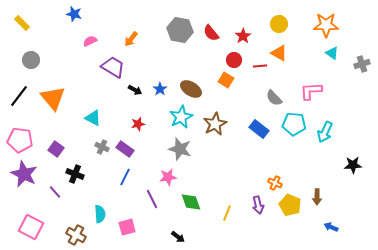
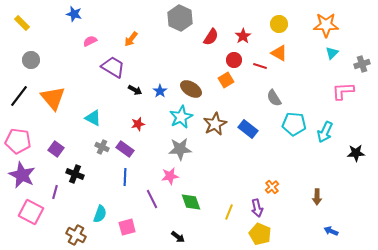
gray hexagon at (180, 30): moved 12 px up; rotated 15 degrees clockwise
red semicircle at (211, 33): moved 4 px down; rotated 108 degrees counterclockwise
cyan triangle at (332, 53): rotated 40 degrees clockwise
red line at (260, 66): rotated 24 degrees clockwise
orange square at (226, 80): rotated 28 degrees clockwise
blue star at (160, 89): moved 2 px down
pink L-shape at (311, 91): moved 32 px right
gray semicircle at (274, 98): rotated 12 degrees clockwise
blue rectangle at (259, 129): moved 11 px left
pink pentagon at (20, 140): moved 2 px left, 1 px down
gray star at (180, 149): rotated 20 degrees counterclockwise
black star at (353, 165): moved 3 px right, 12 px up
purple star at (24, 174): moved 2 px left, 1 px down
blue line at (125, 177): rotated 24 degrees counterclockwise
pink star at (168, 177): moved 2 px right, 1 px up
orange cross at (275, 183): moved 3 px left, 4 px down; rotated 24 degrees clockwise
purple line at (55, 192): rotated 56 degrees clockwise
purple arrow at (258, 205): moved 1 px left, 3 px down
yellow pentagon at (290, 205): moved 30 px left, 29 px down
yellow line at (227, 213): moved 2 px right, 1 px up
cyan semicircle at (100, 214): rotated 24 degrees clockwise
pink square at (31, 227): moved 15 px up
blue arrow at (331, 227): moved 4 px down
